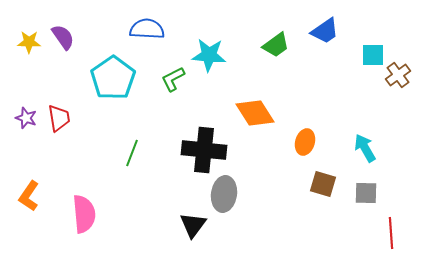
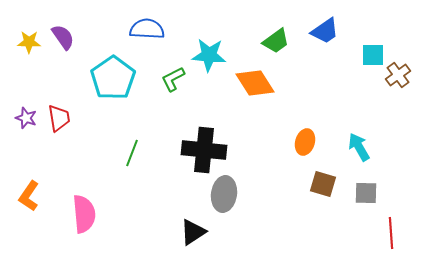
green trapezoid: moved 4 px up
orange diamond: moved 30 px up
cyan arrow: moved 6 px left, 1 px up
black triangle: moved 7 px down; rotated 20 degrees clockwise
